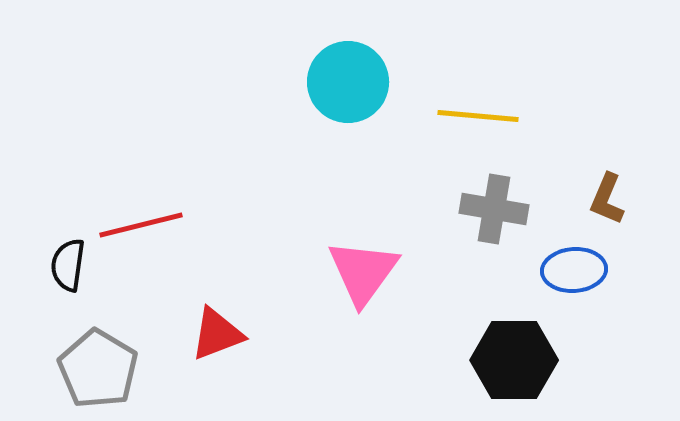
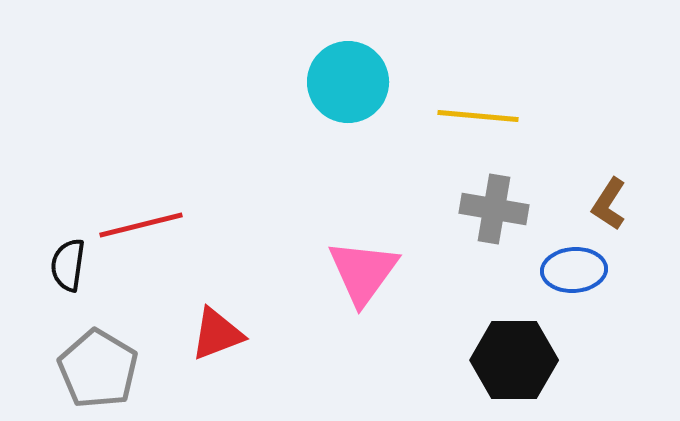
brown L-shape: moved 2 px right, 5 px down; rotated 10 degrees clockwise
